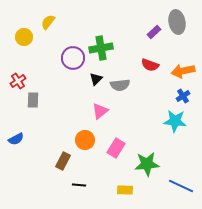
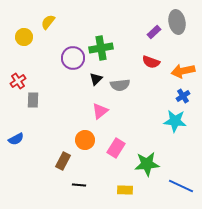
red semicircle: moved 1 px right, 3 px up
